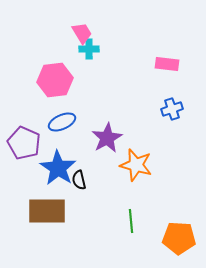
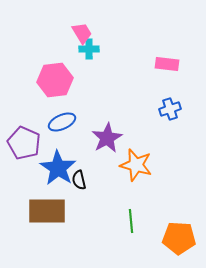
blue cross: moved 2 px left
